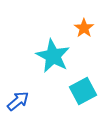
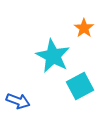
cyan square: moved 3 px left, 5 px up
blue arrow: rotated 60 degrees clockwise
